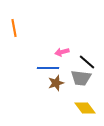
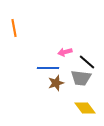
pink arrow: moved 3 px right
